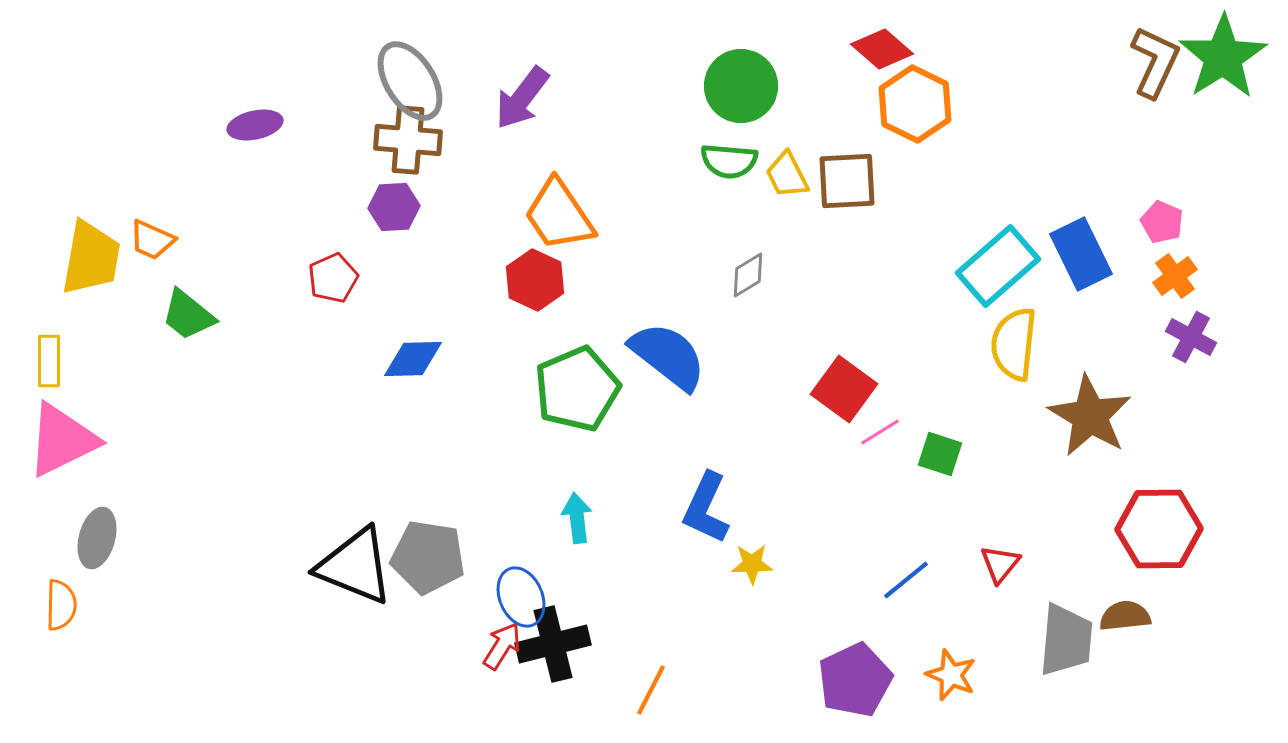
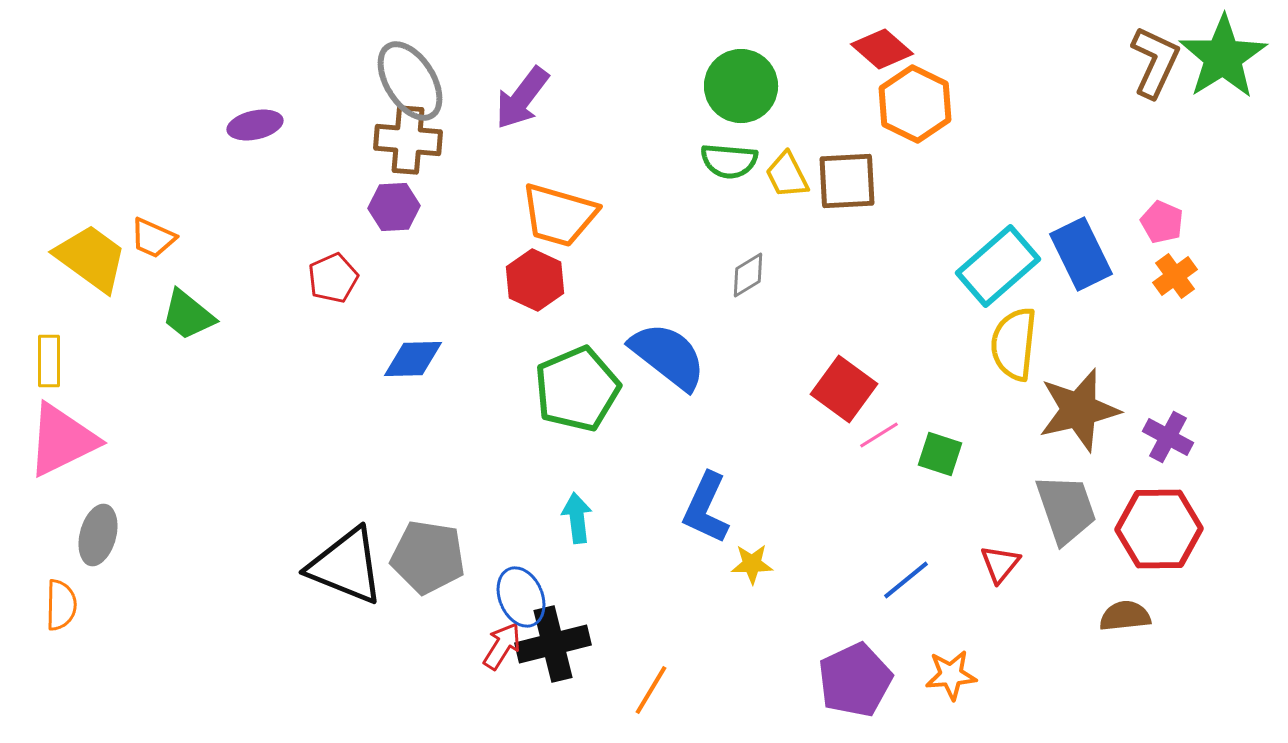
orange trapezoid at (559, 215): rotated 40 degrees counterclockwise
orange trapezoid at (152, 240): moved 1 px right, 2 px up
yellow trapezoid at (91, 258): rotated 64 degrees counterclockwise
purple cross at (1191, 337): moved 23 px left, 100 px down
brown star at (1090, 416): moved 11 px left, 6 px up; rotated 28 degrees clockwise
pink line at (880, 432): moved 1 px left, 3 px down
gray ellipse at (97, 538): moved 1 px right, 3 px up
black triangle at (355, 566): moved 9 px left
gray trapezoid at (1066, 640): moved 131 px up; rotated 24 degrees counterclockwise
orange star at (951, 675): rotated 27 degrees counterclockwise
orange line at (651, 690): rotated 4 degrees clockwise
